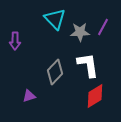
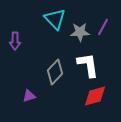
red diamond: rotated 15 degrees clockwise
